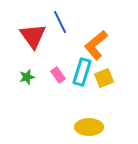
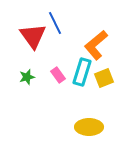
blue line: moved 5 px left, 1 px down
